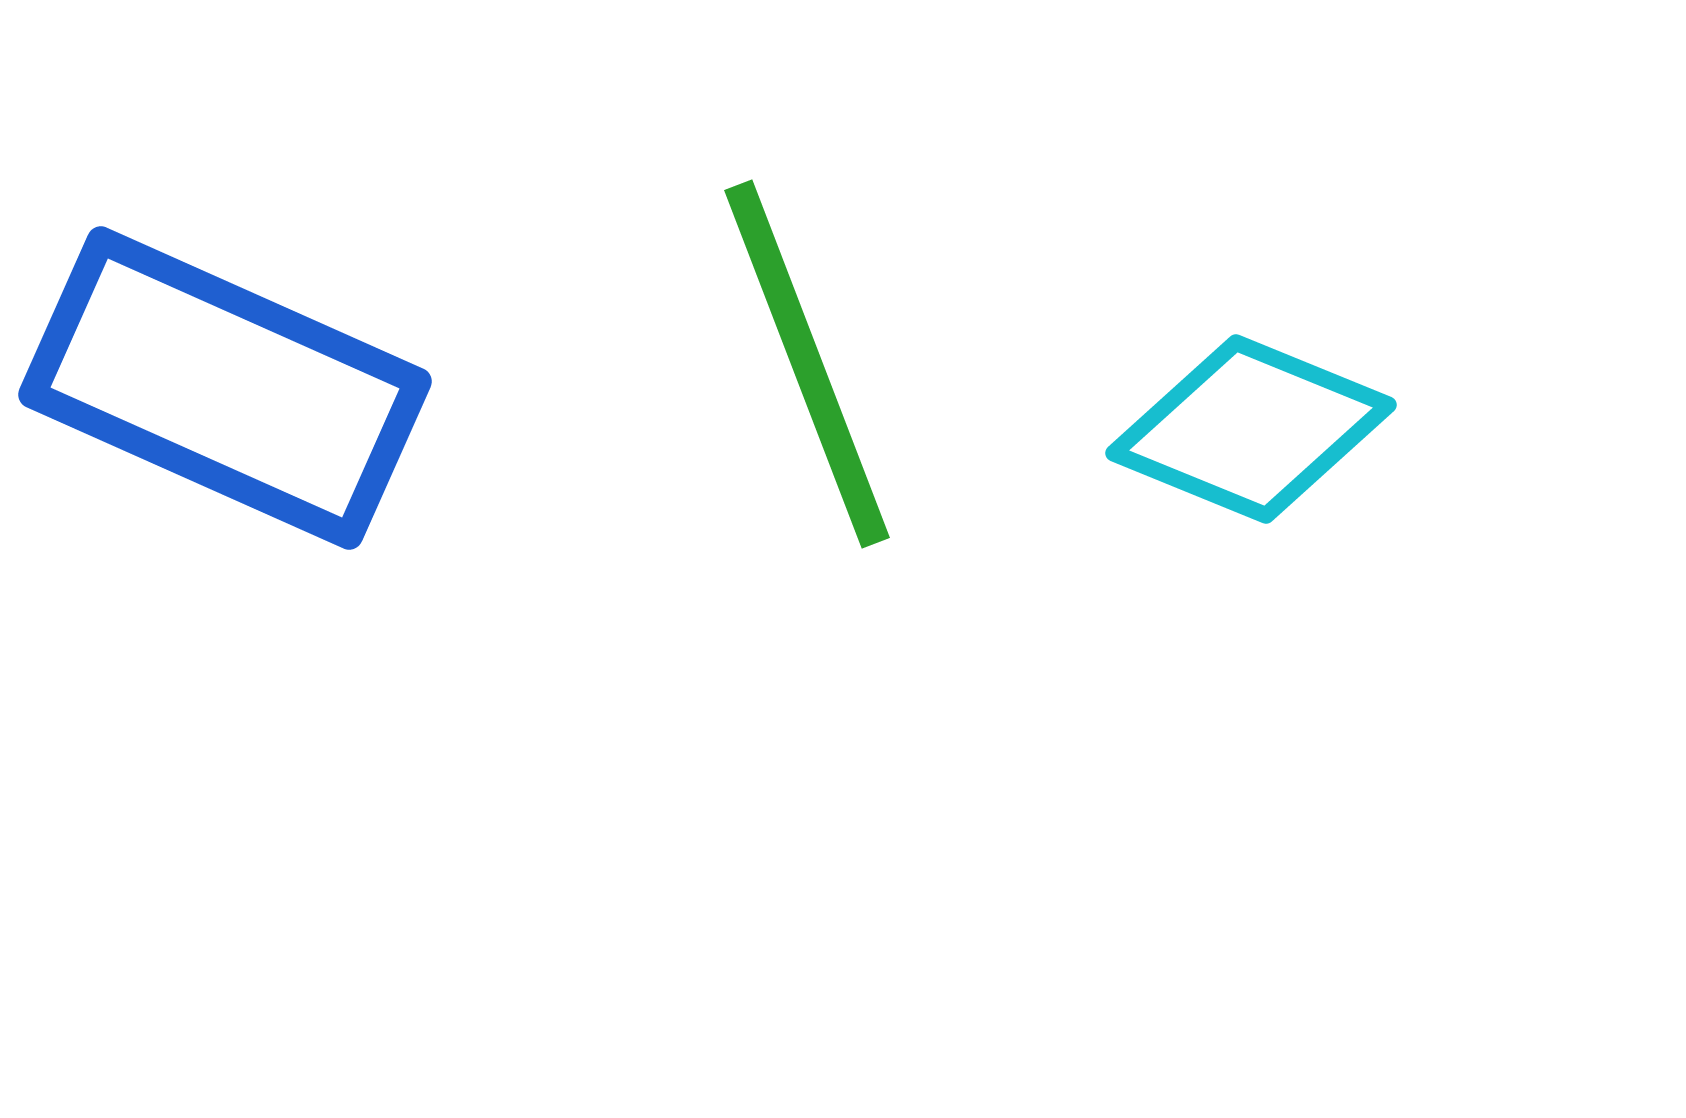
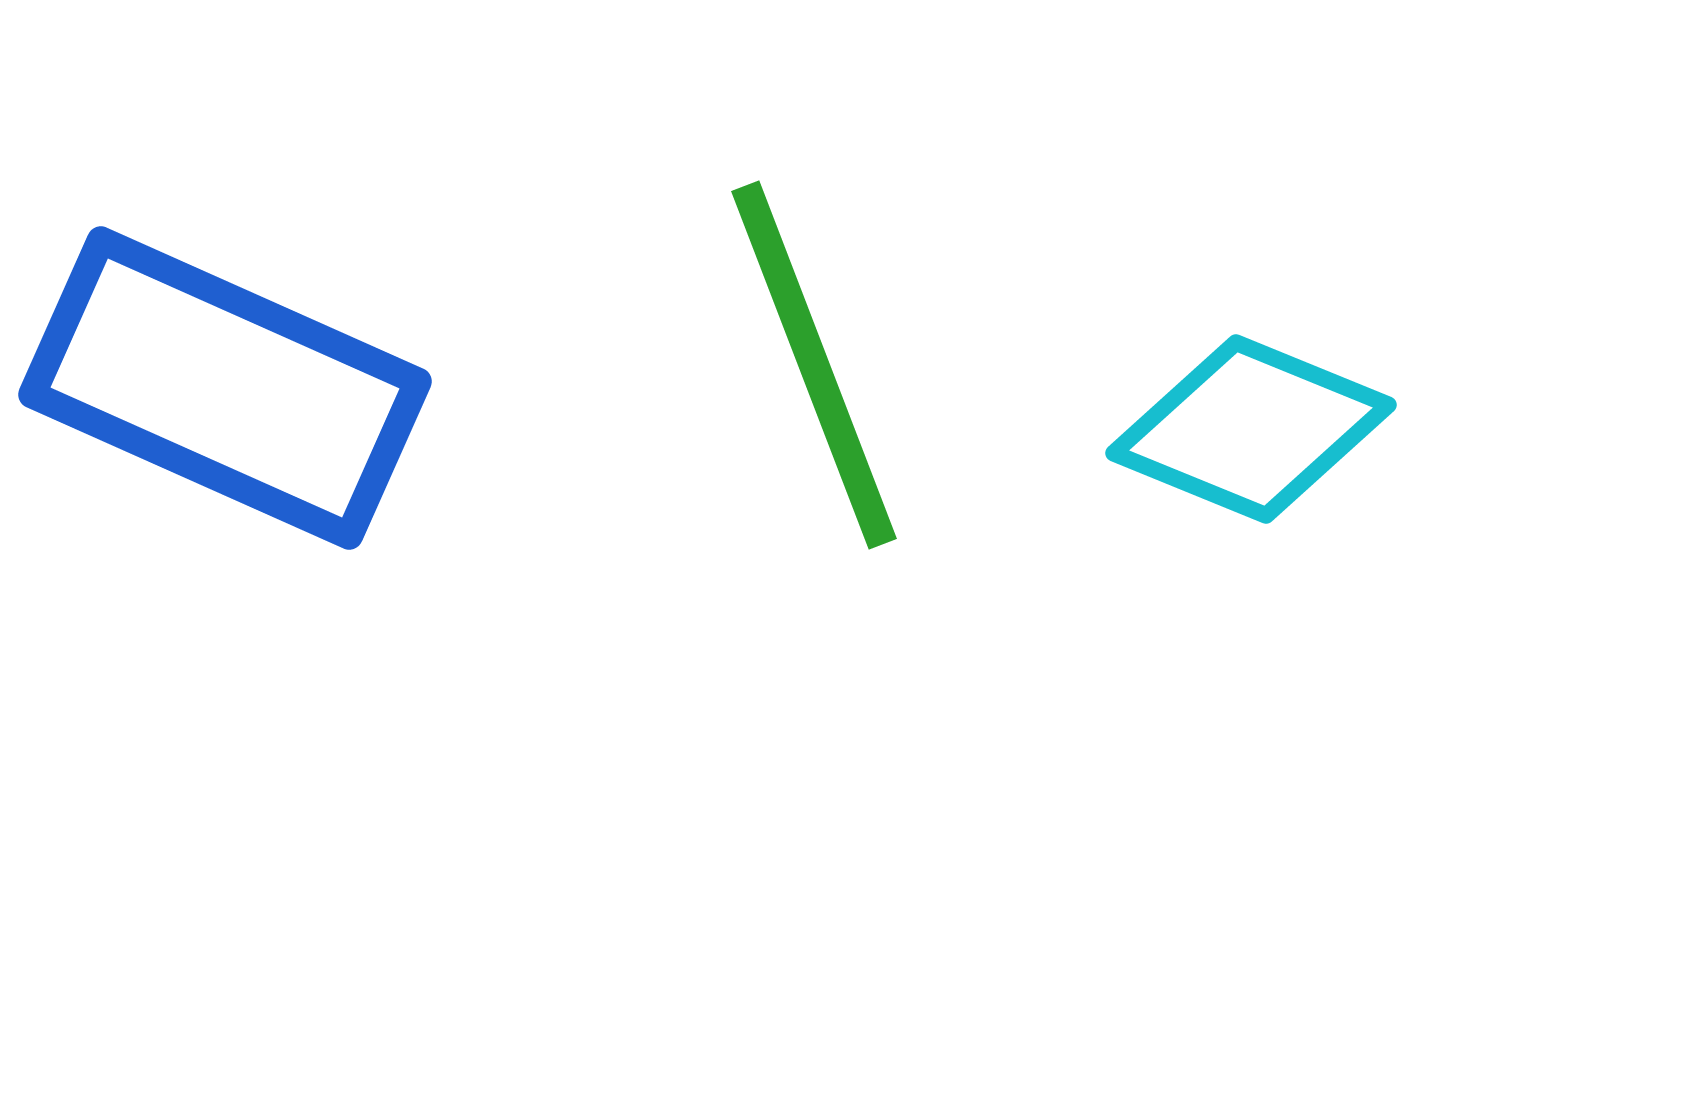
green line: moved 7 px right, 1 px down
